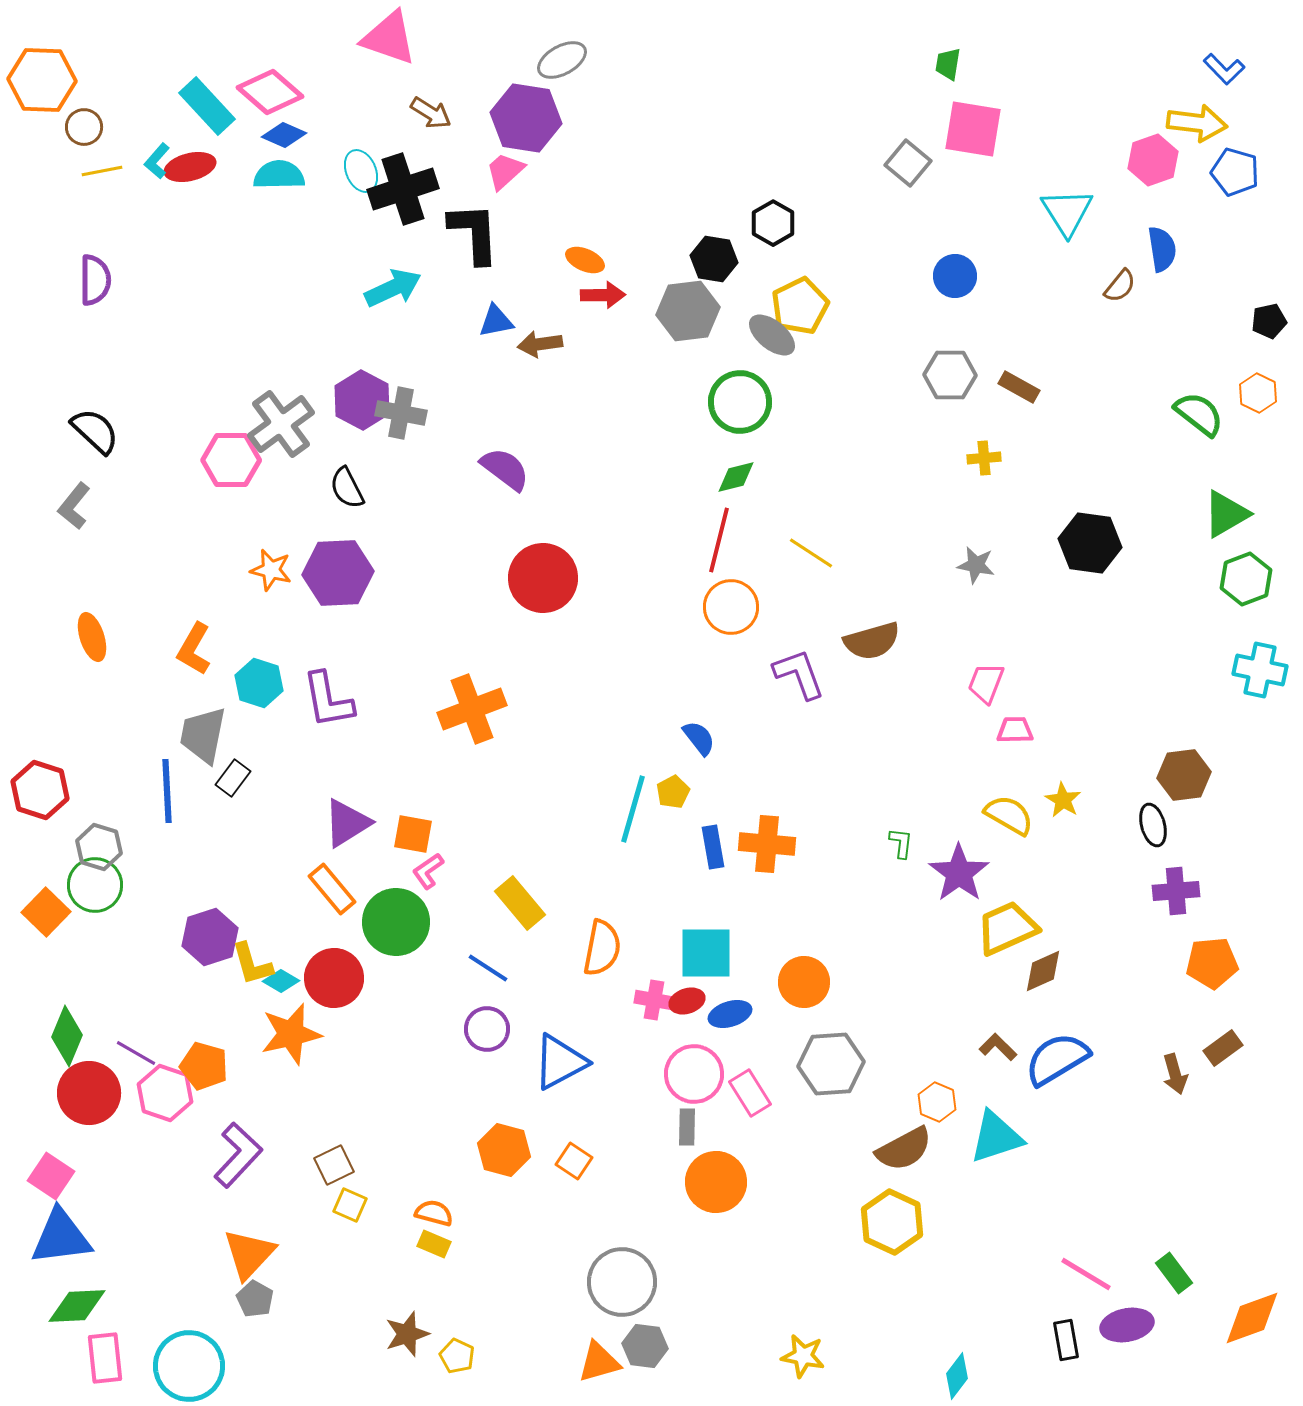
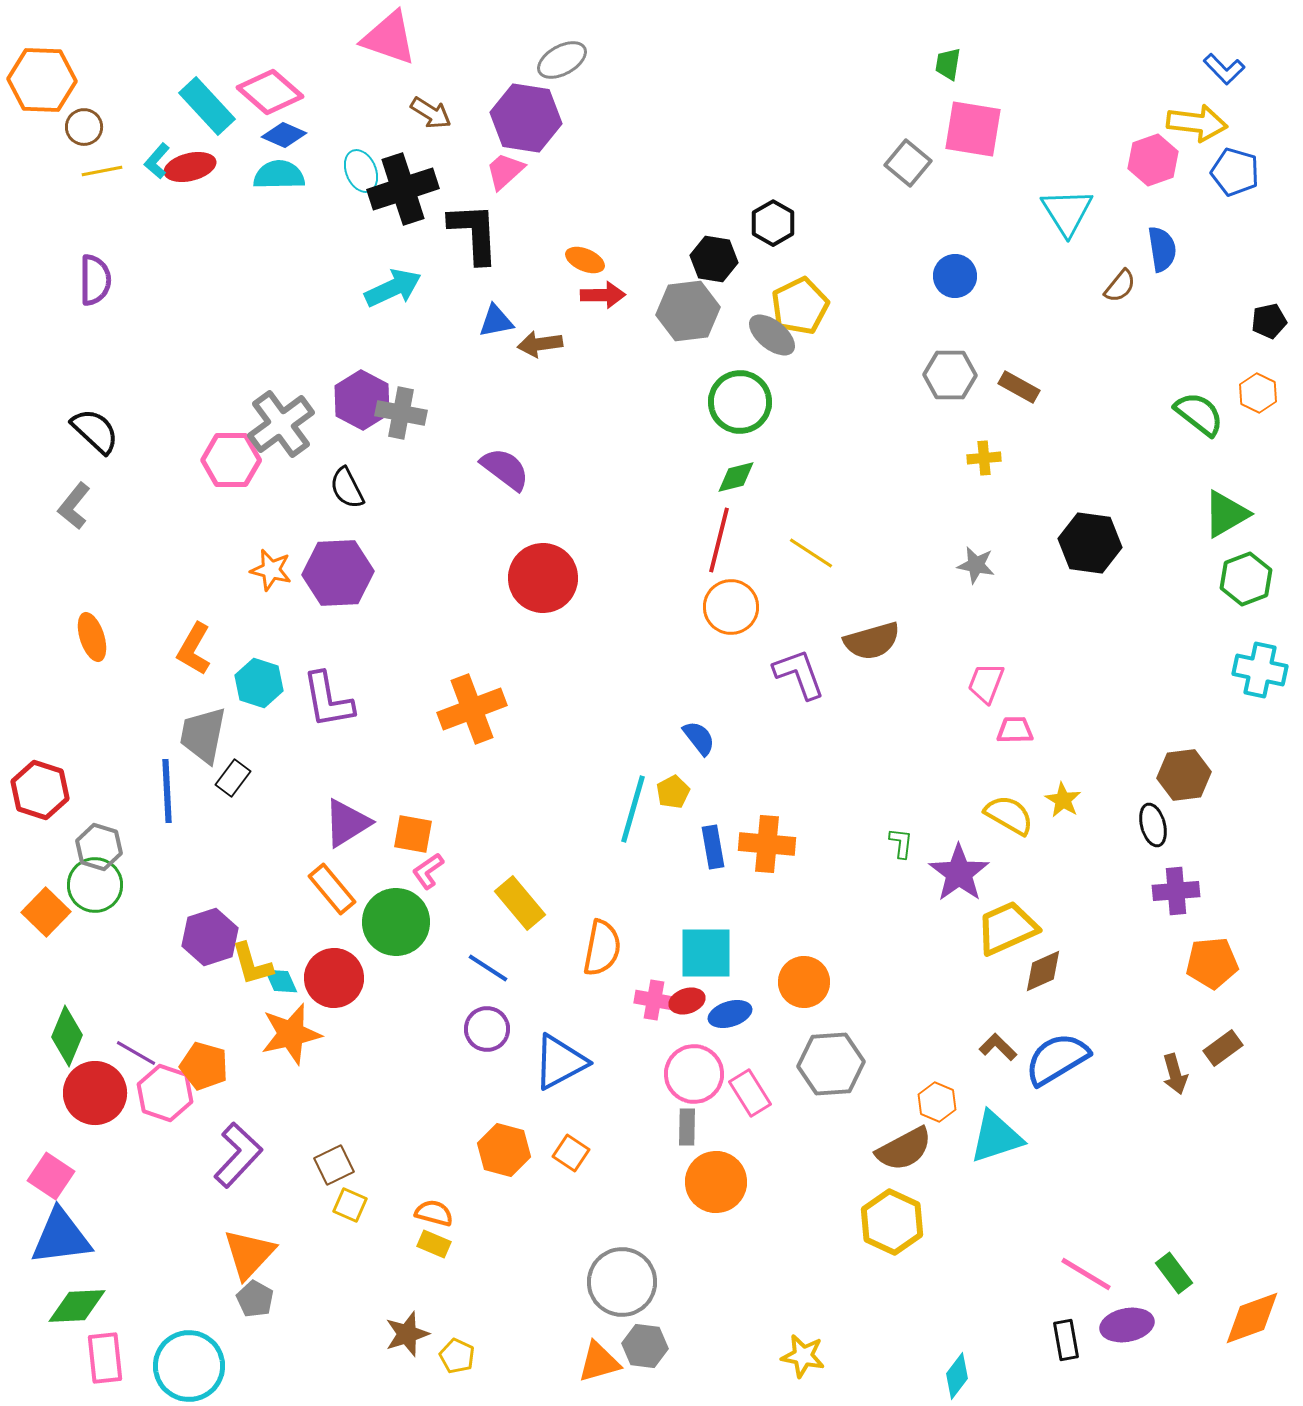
cyan diamond at (281, 981): rotated 36 degrees clockwise
red circle at (89, 1093): moved 6 px right
orange square at (574, 1161): moved 3 px left, 8 px up
